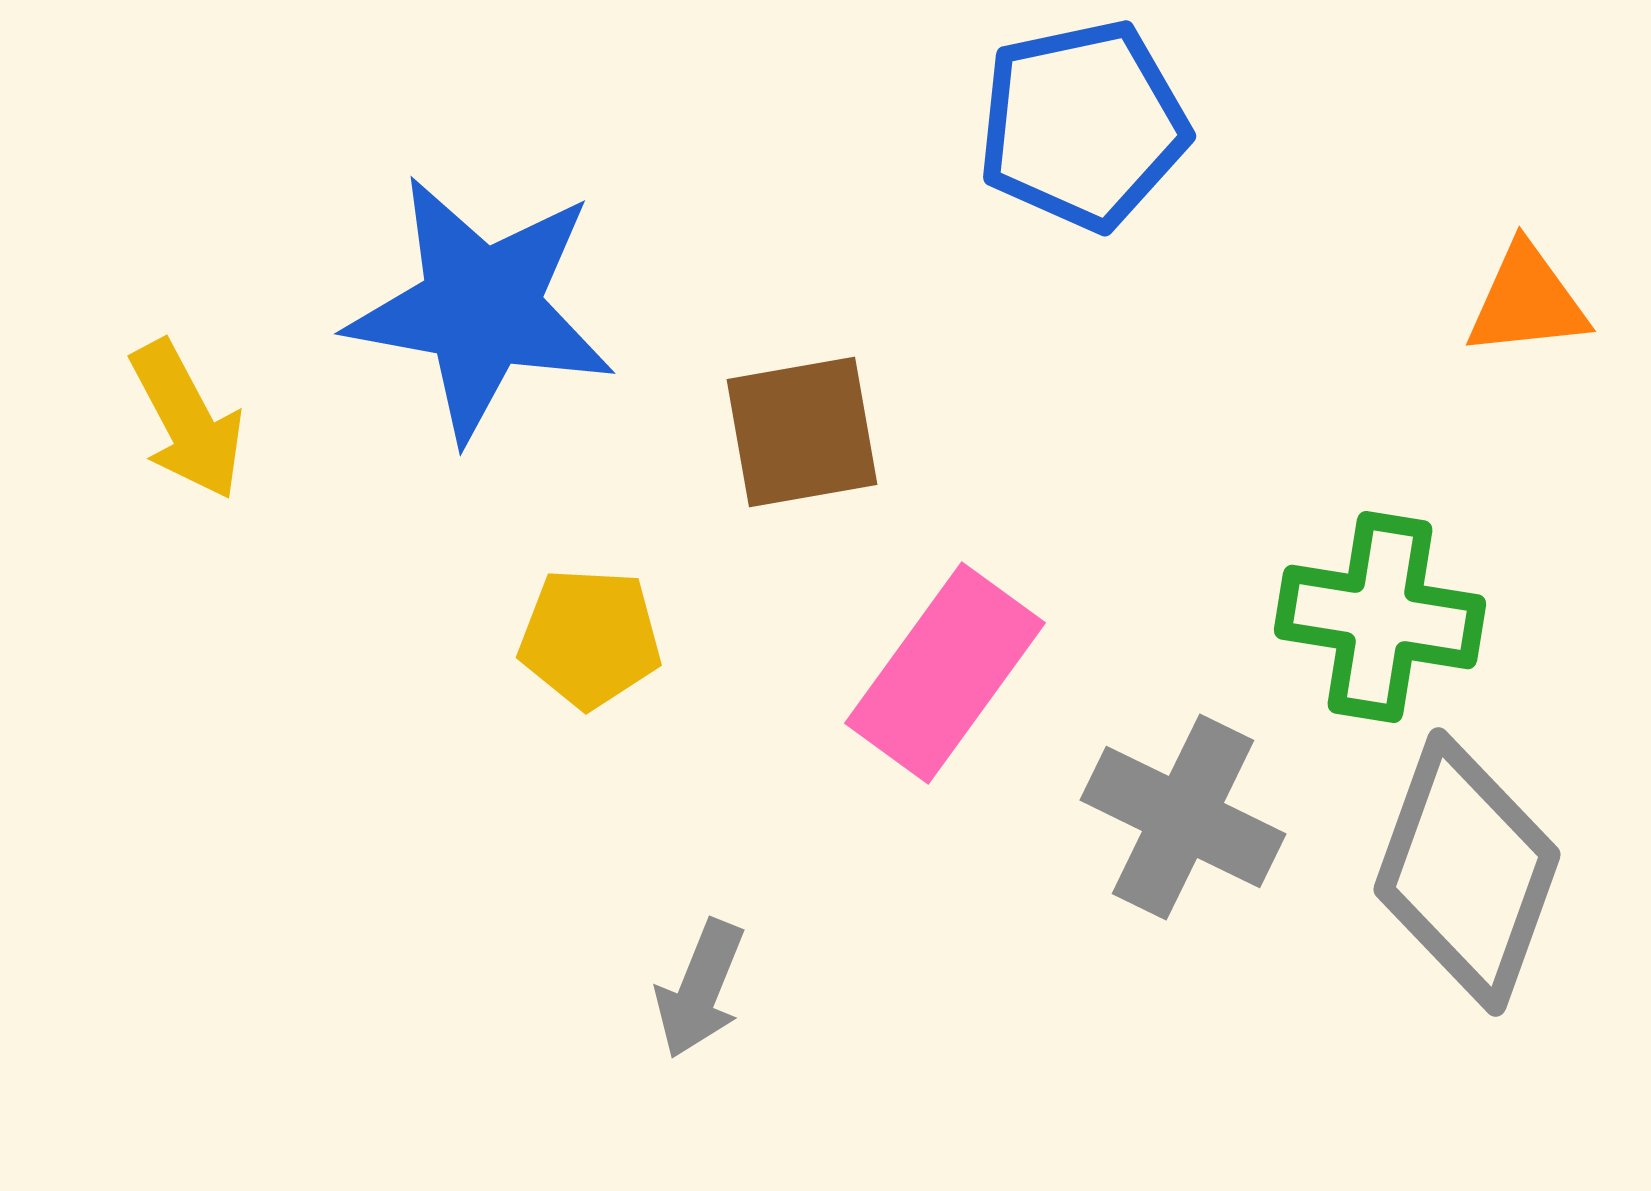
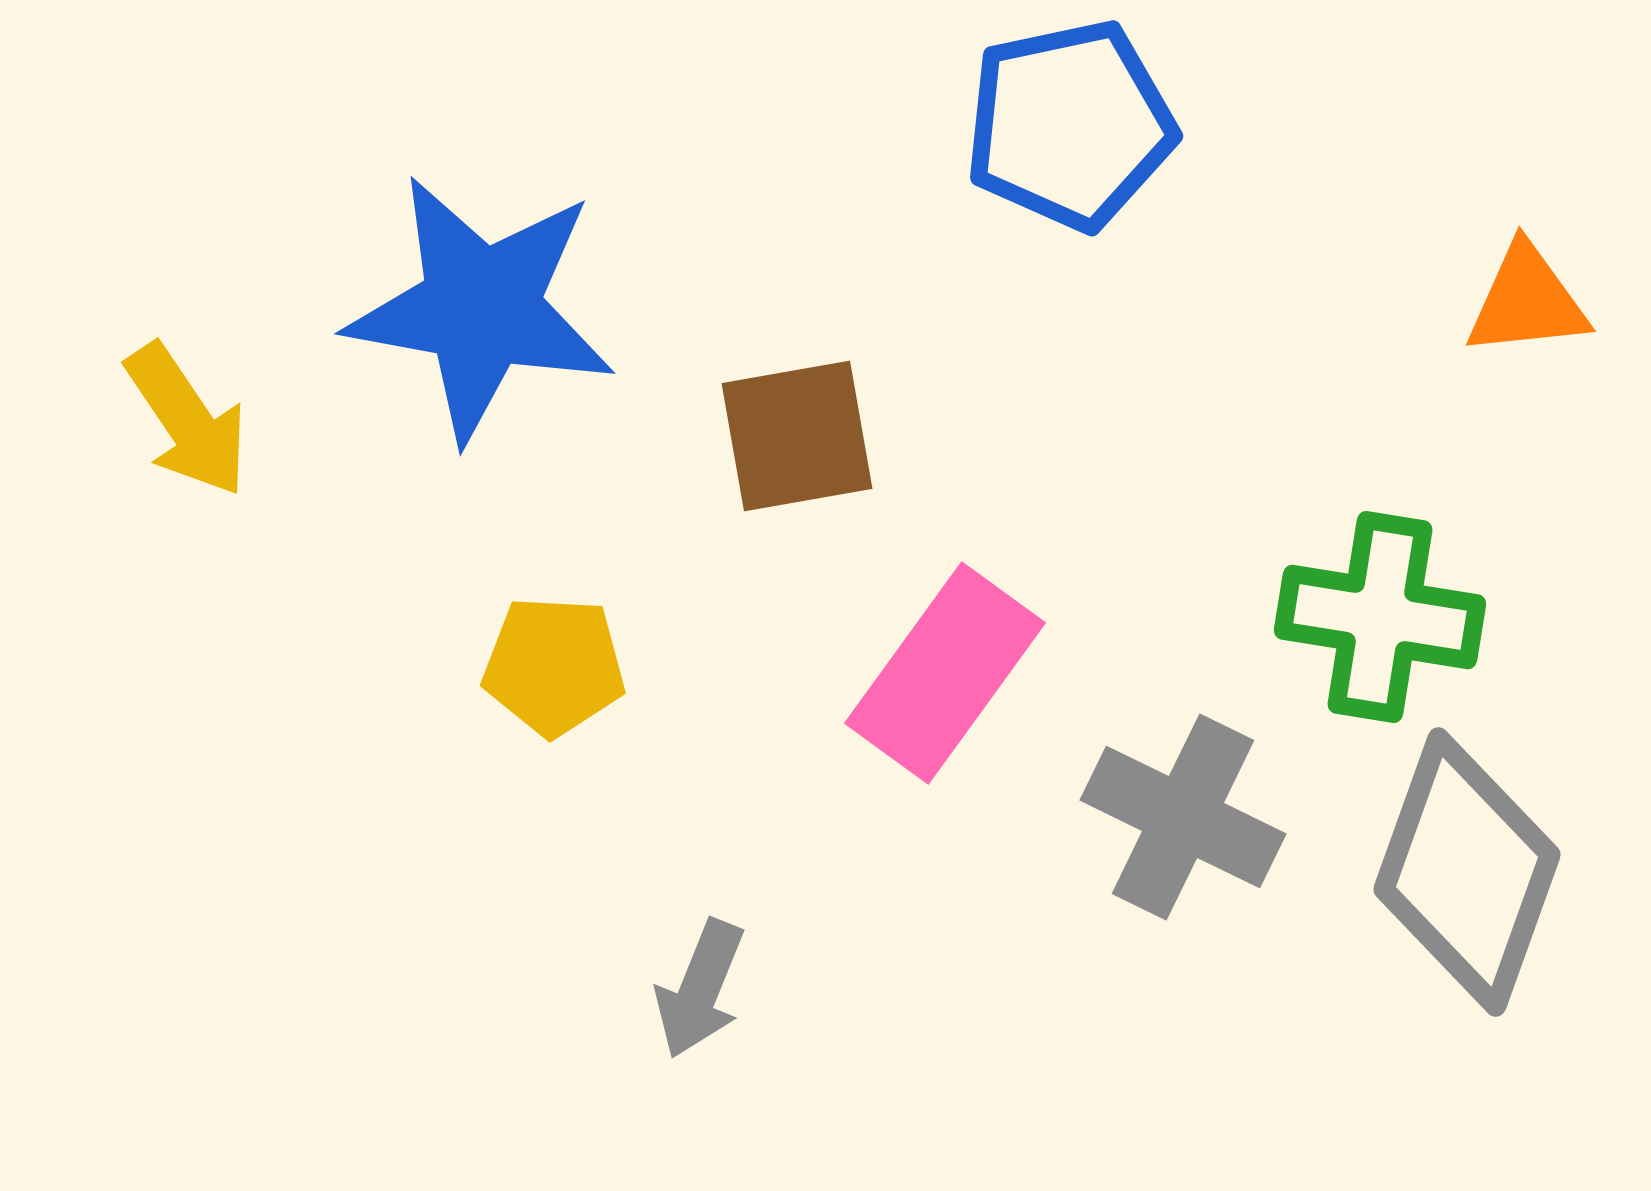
blue pentagon: moved 13 px left
yellow arrow: rotated 6 degrees counterclockwise
brown square: moved 5 px left, 4 px down
yellow pentagon: moved 36 px left, 28 px down
